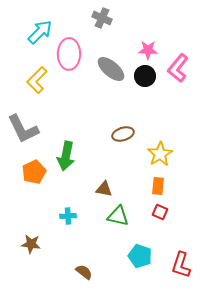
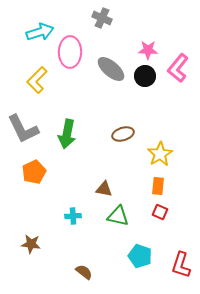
cyan arrow: rotated 28 degrees clockwise
pink ellipse: moved 1 px right, 2 px up
green arrow: moved 1 px right, 22 px up
cyan cross: moved 5 px right
